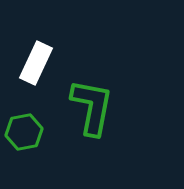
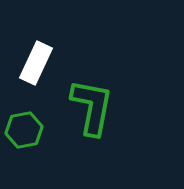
green hexagon: moved 2 px up
